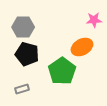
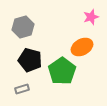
pink star: moved 3 px left, 3 px up; rotated 14 degrees counterclockwise
gray hexagon: rotated 15 degrees counterclockwise
black pentagon: moved 3 px right, 6 px down
